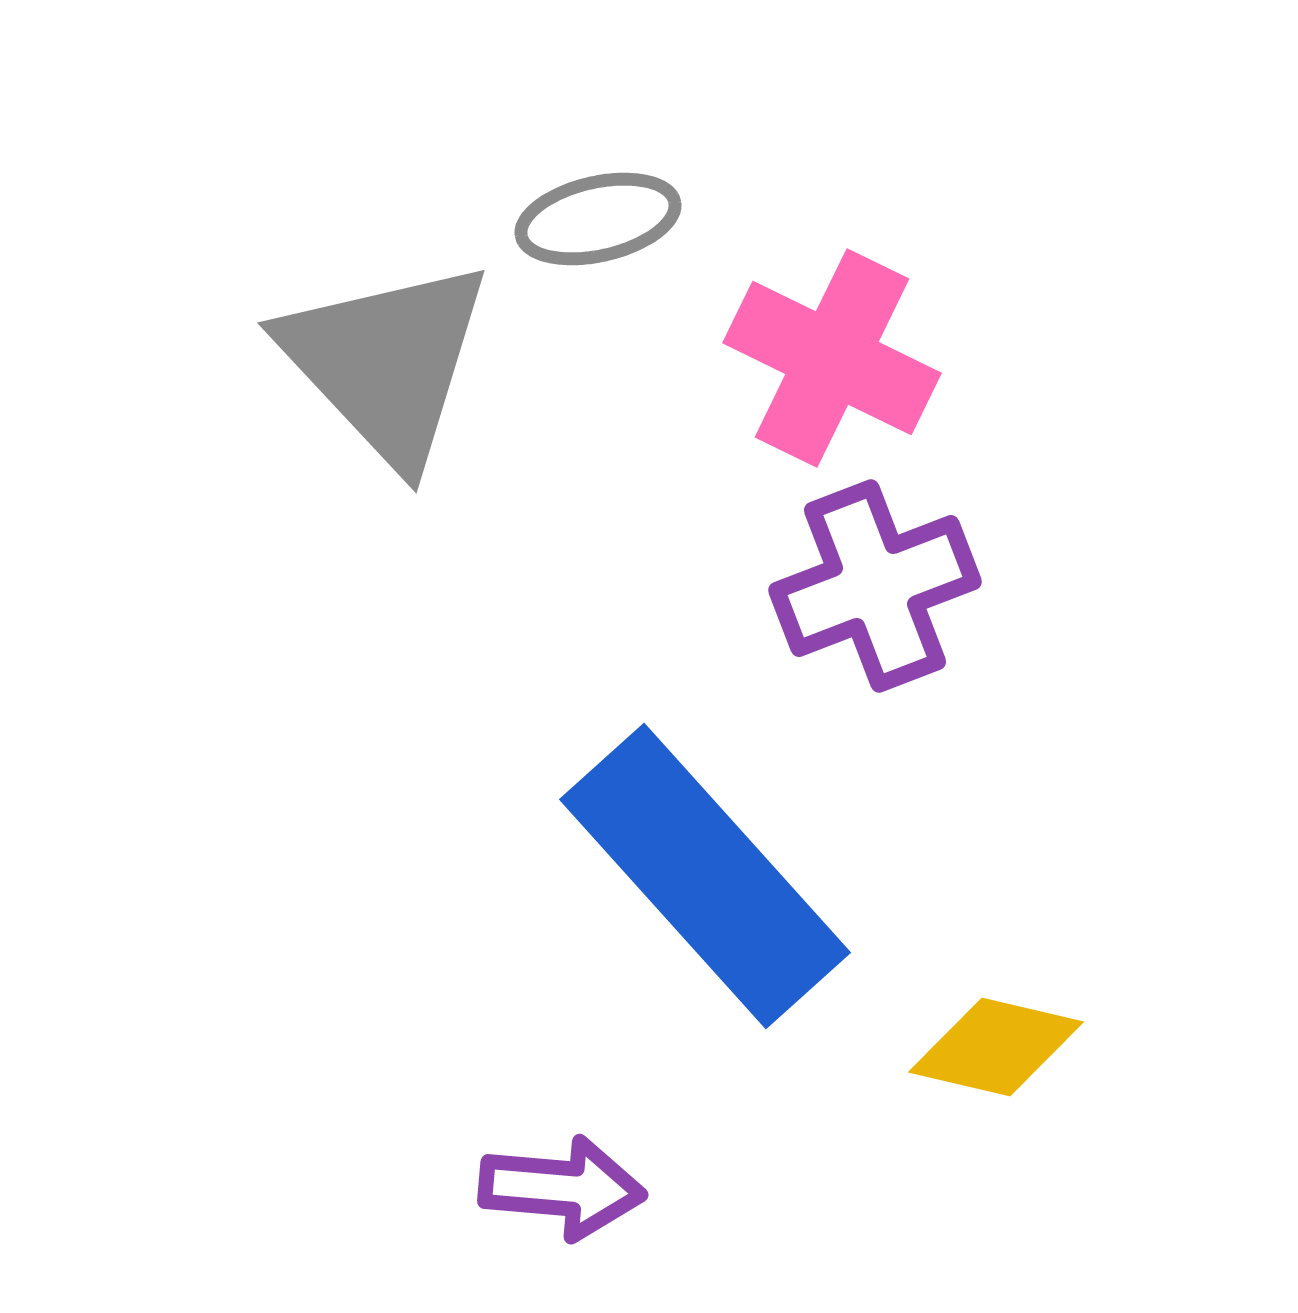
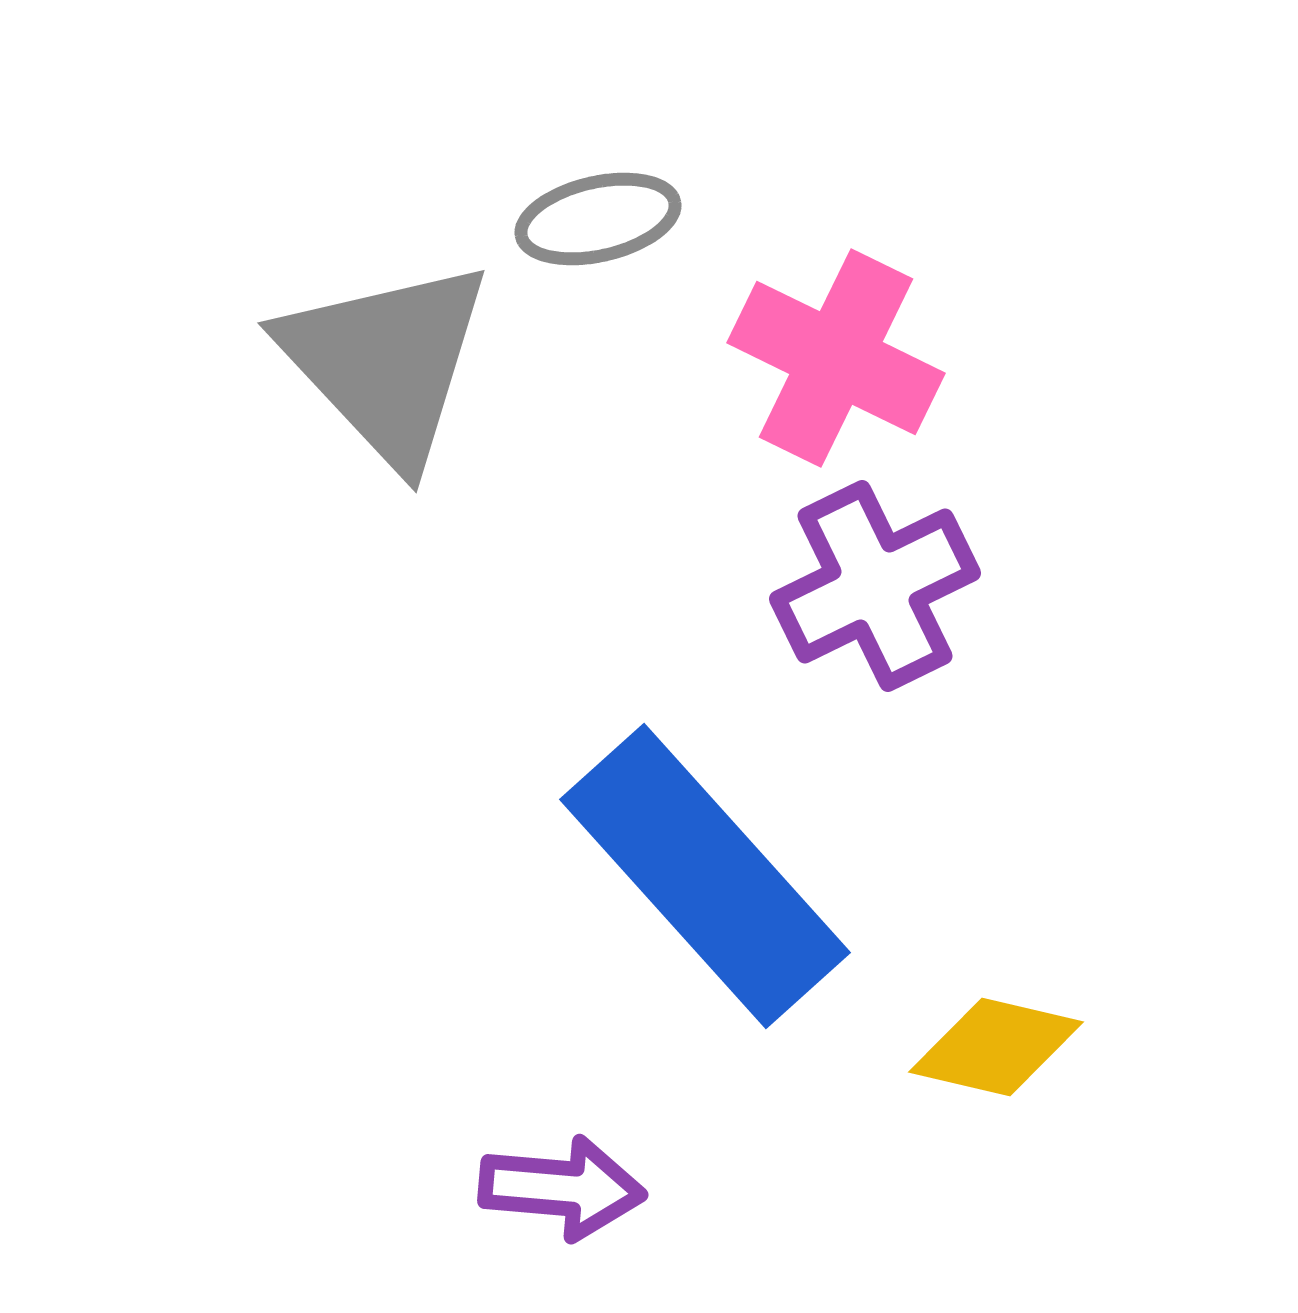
pink cross: moved 4 px right
purple cross: rotated 5 degrees counterclockwise
